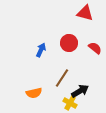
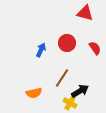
red circle: moved 2 px left
red semicircle: rotated 16 degrees clockwise
